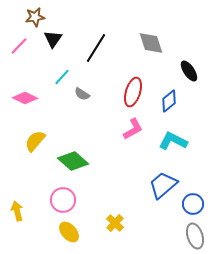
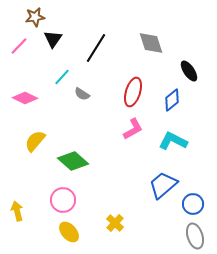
blue diamond: moved 3 px right, 1 px up
